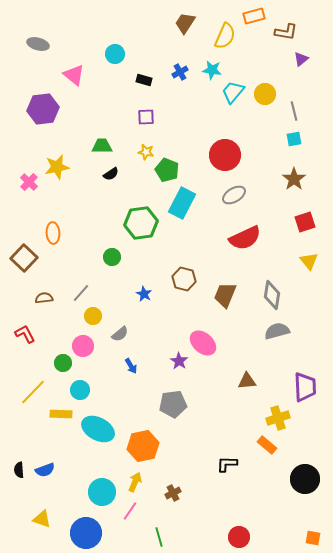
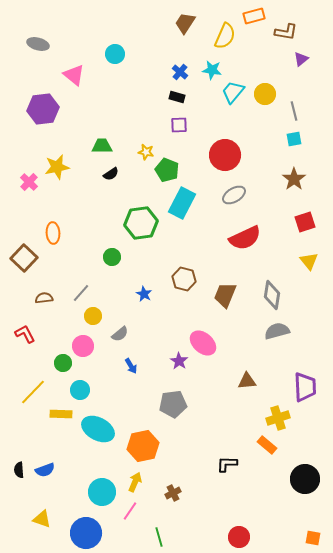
blue cross at (180, 72): rotated 21 degrees counterclockwise
black rectangle at (144, 80): moved 33 px right, 17 px down
purple square at (146, 117): moved 33 px right, 8 px down
